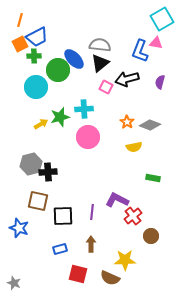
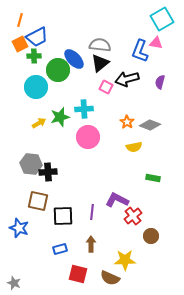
yellow arrow: moved 2 px left, 1 px up
gray hexagon: rotated 20 degrees clockwise
